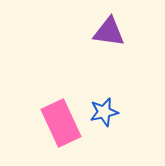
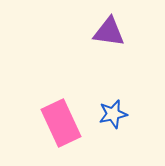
blue star: moved 9 px right, 2 px down
